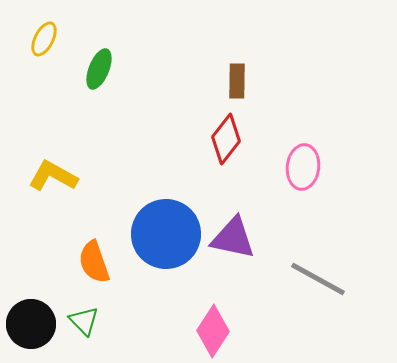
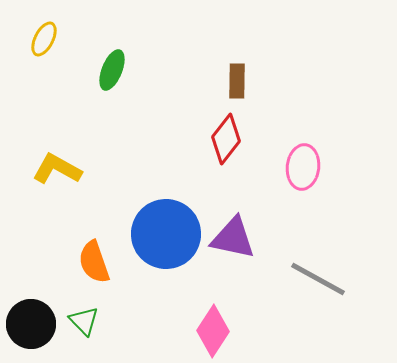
green ellipse: moved 13 px right, 1 px down
yellow L-shape: moved 4 px right, 7 px up
